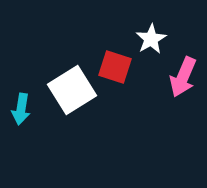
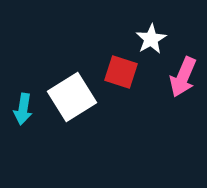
red square: moved 6 px right, 5 px down
white square: moved 7 px down
cyan arrow: moved 2 px right
